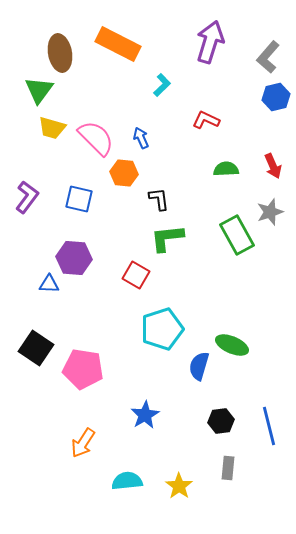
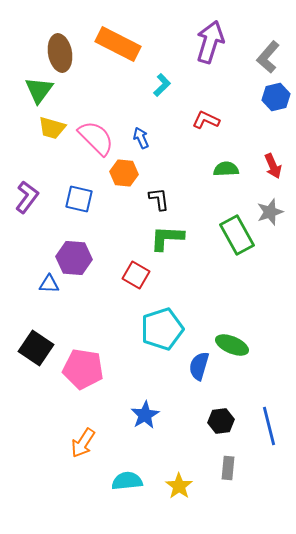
green L-shape: rotated 9 degrees clockwise
